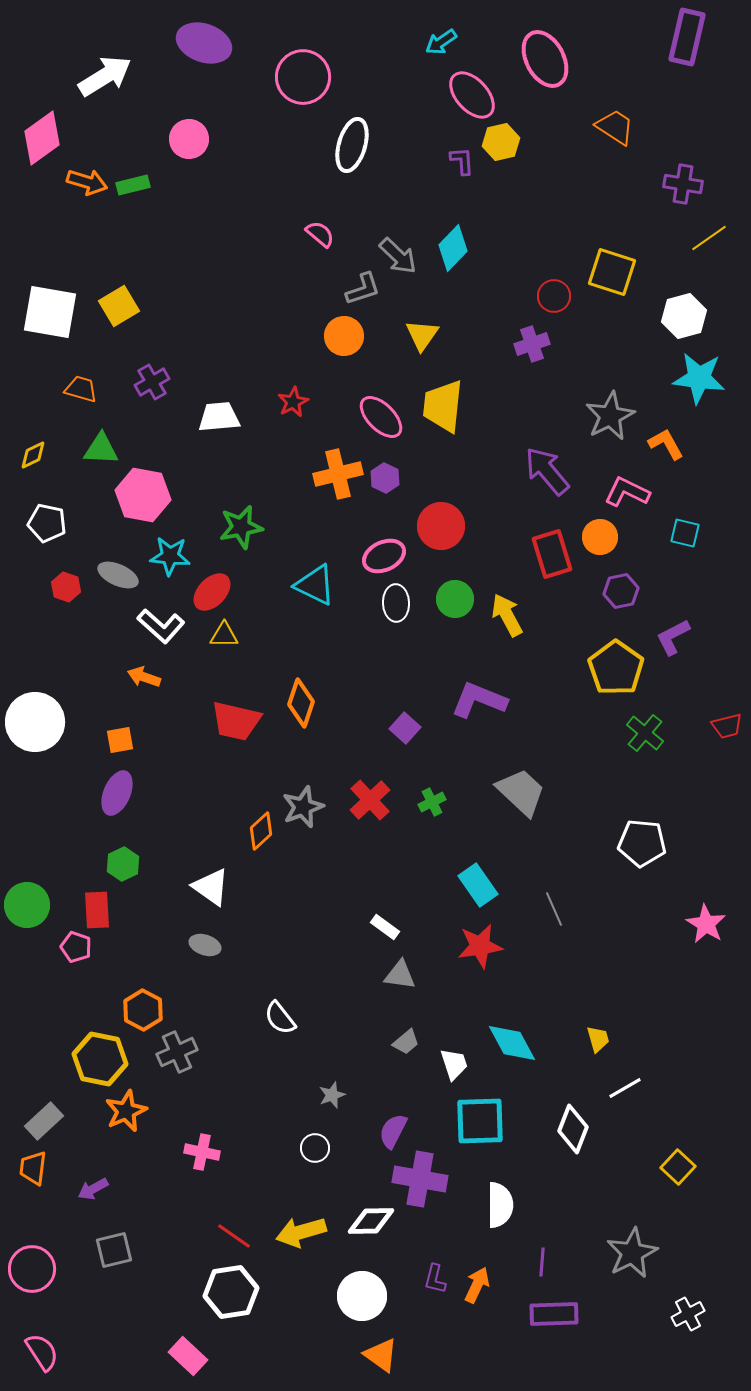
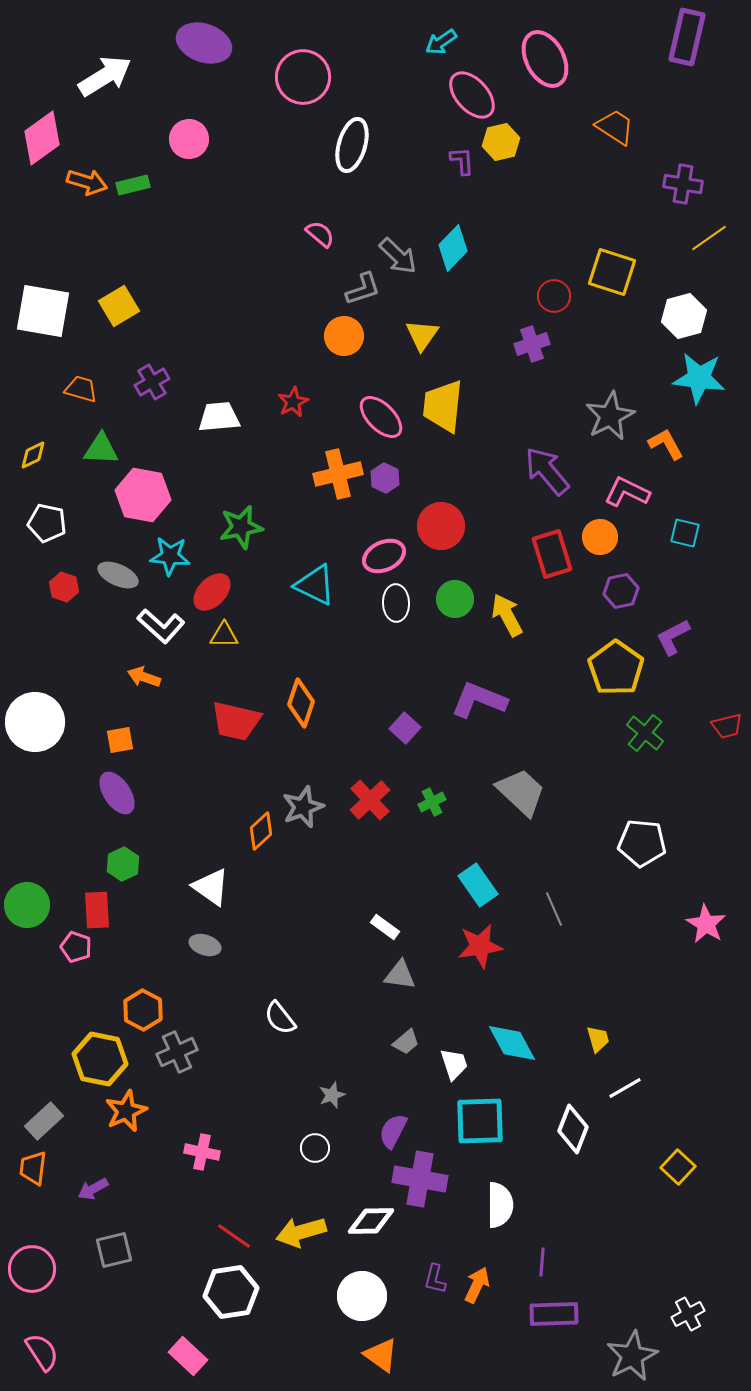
white square at (50, 312): moved 7 px left, 1 px up
red hexagon at (66, 587): moved 2 px left
purple ellipse at (117, 793): rotated 57 degrees counterclockwise
gray star at (632, 1253): moved 103 px down
